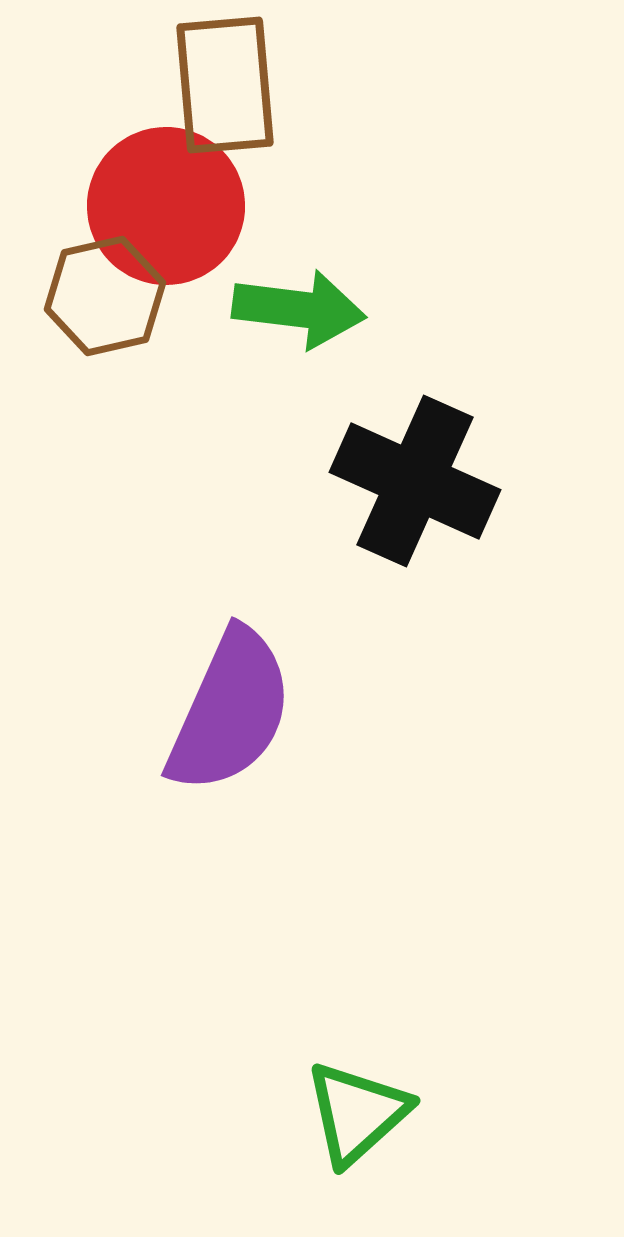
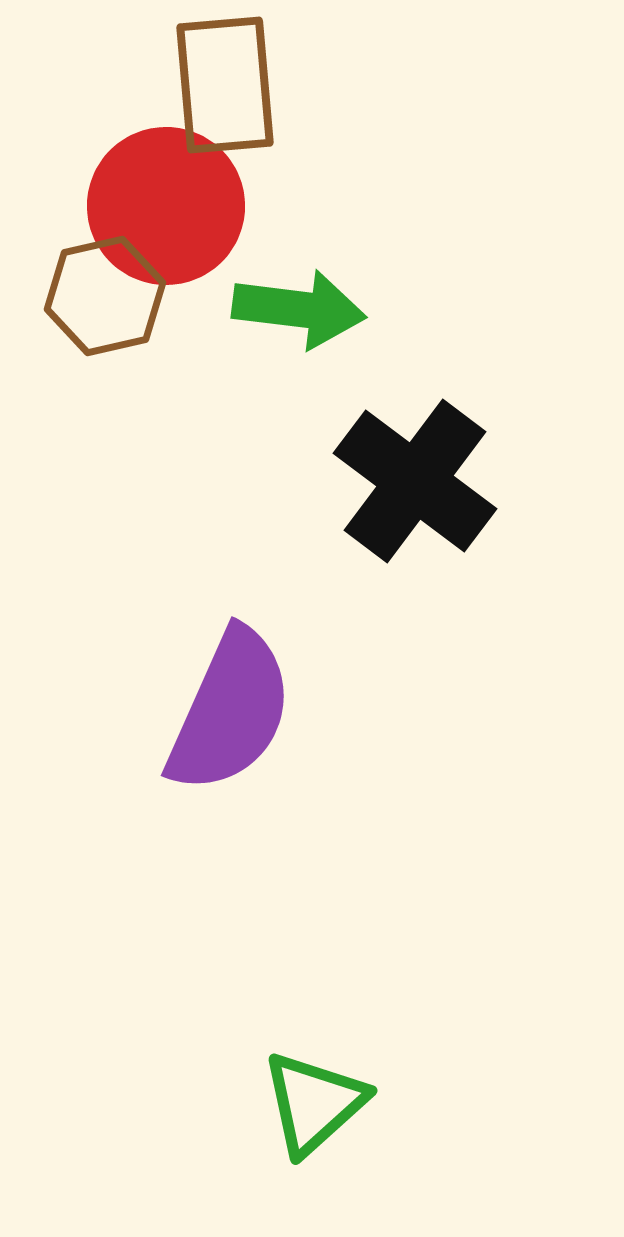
black cross: rotated 13 degrees clockwise
green triangle: moved 43 px left, 10 px up
